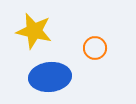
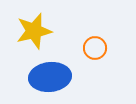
yellow star: rotated 27 degrees counterclockwise
